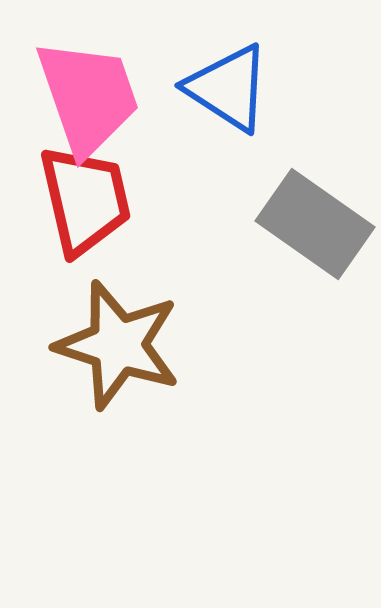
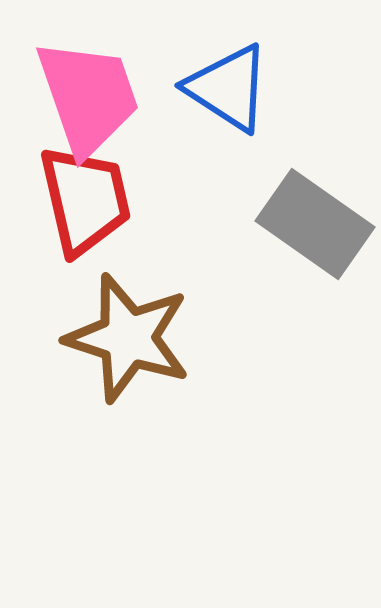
brown star: moved 10 px right, 7 px up
